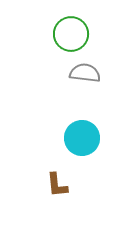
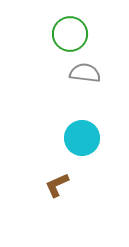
green circle: moved 1 px left
brown L-shape: rotated 72 degrees clockwise
